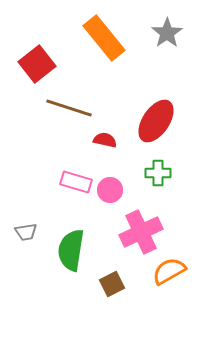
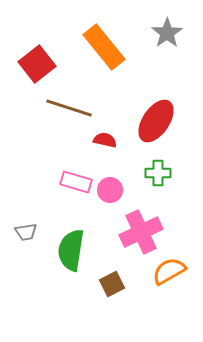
orange rectangle: moved 9 px down
